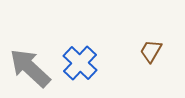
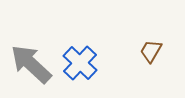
gray arrow: moved 1 px right, 4 px up
